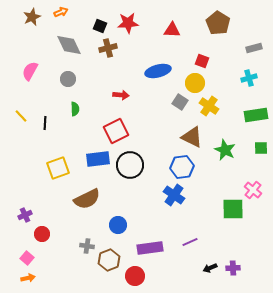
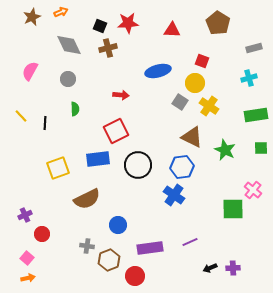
black circle at (130, 165): moved 8 px right
